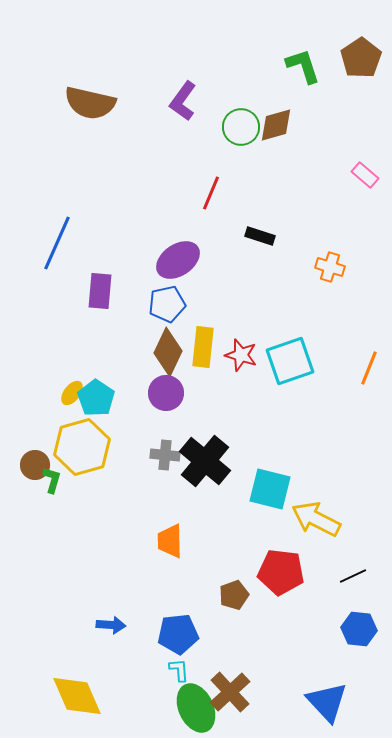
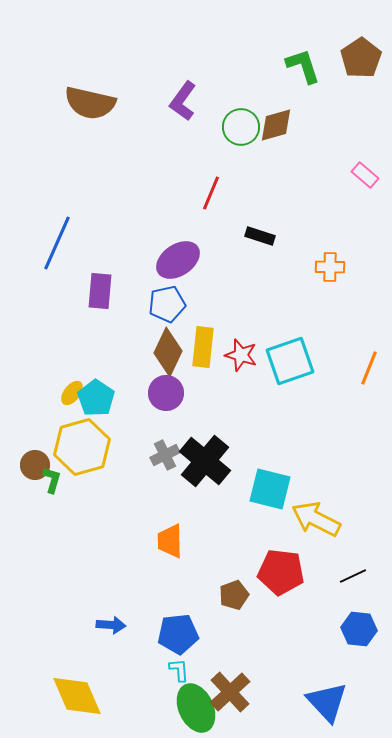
orange cross at (330, 267): rotated 16 degrees counterclockwise
gray cross at (165, 455): rotated 32 degrees counterclockwise
